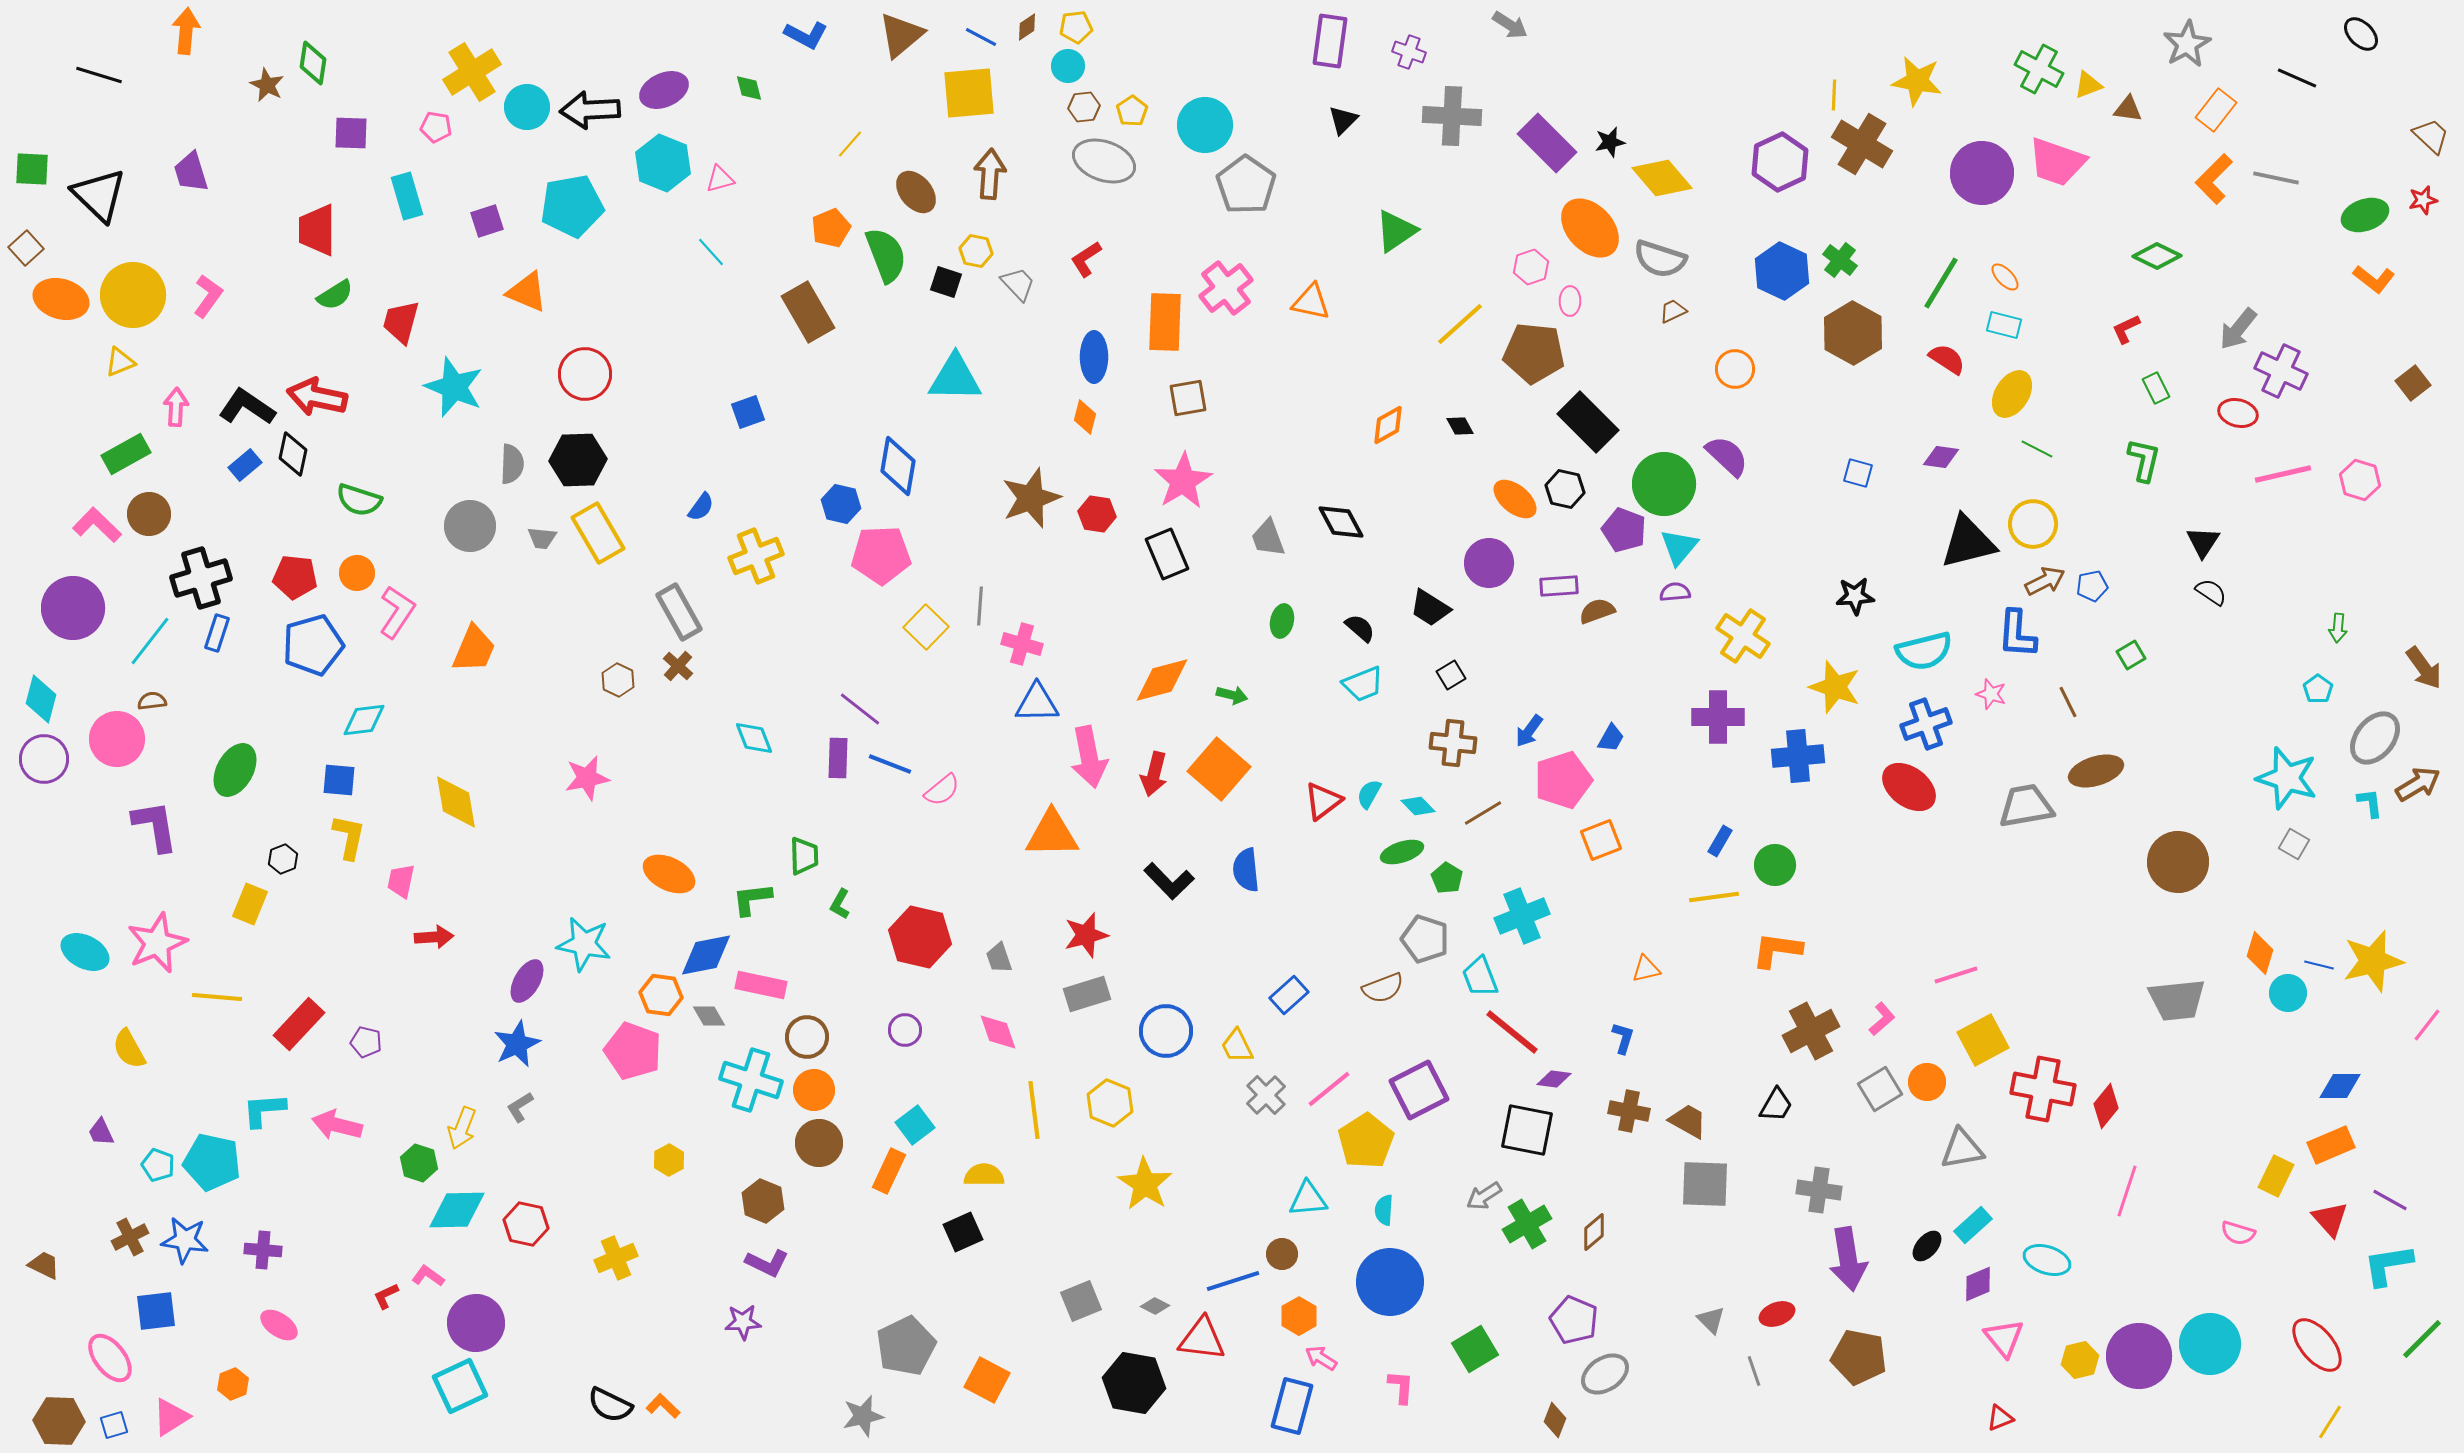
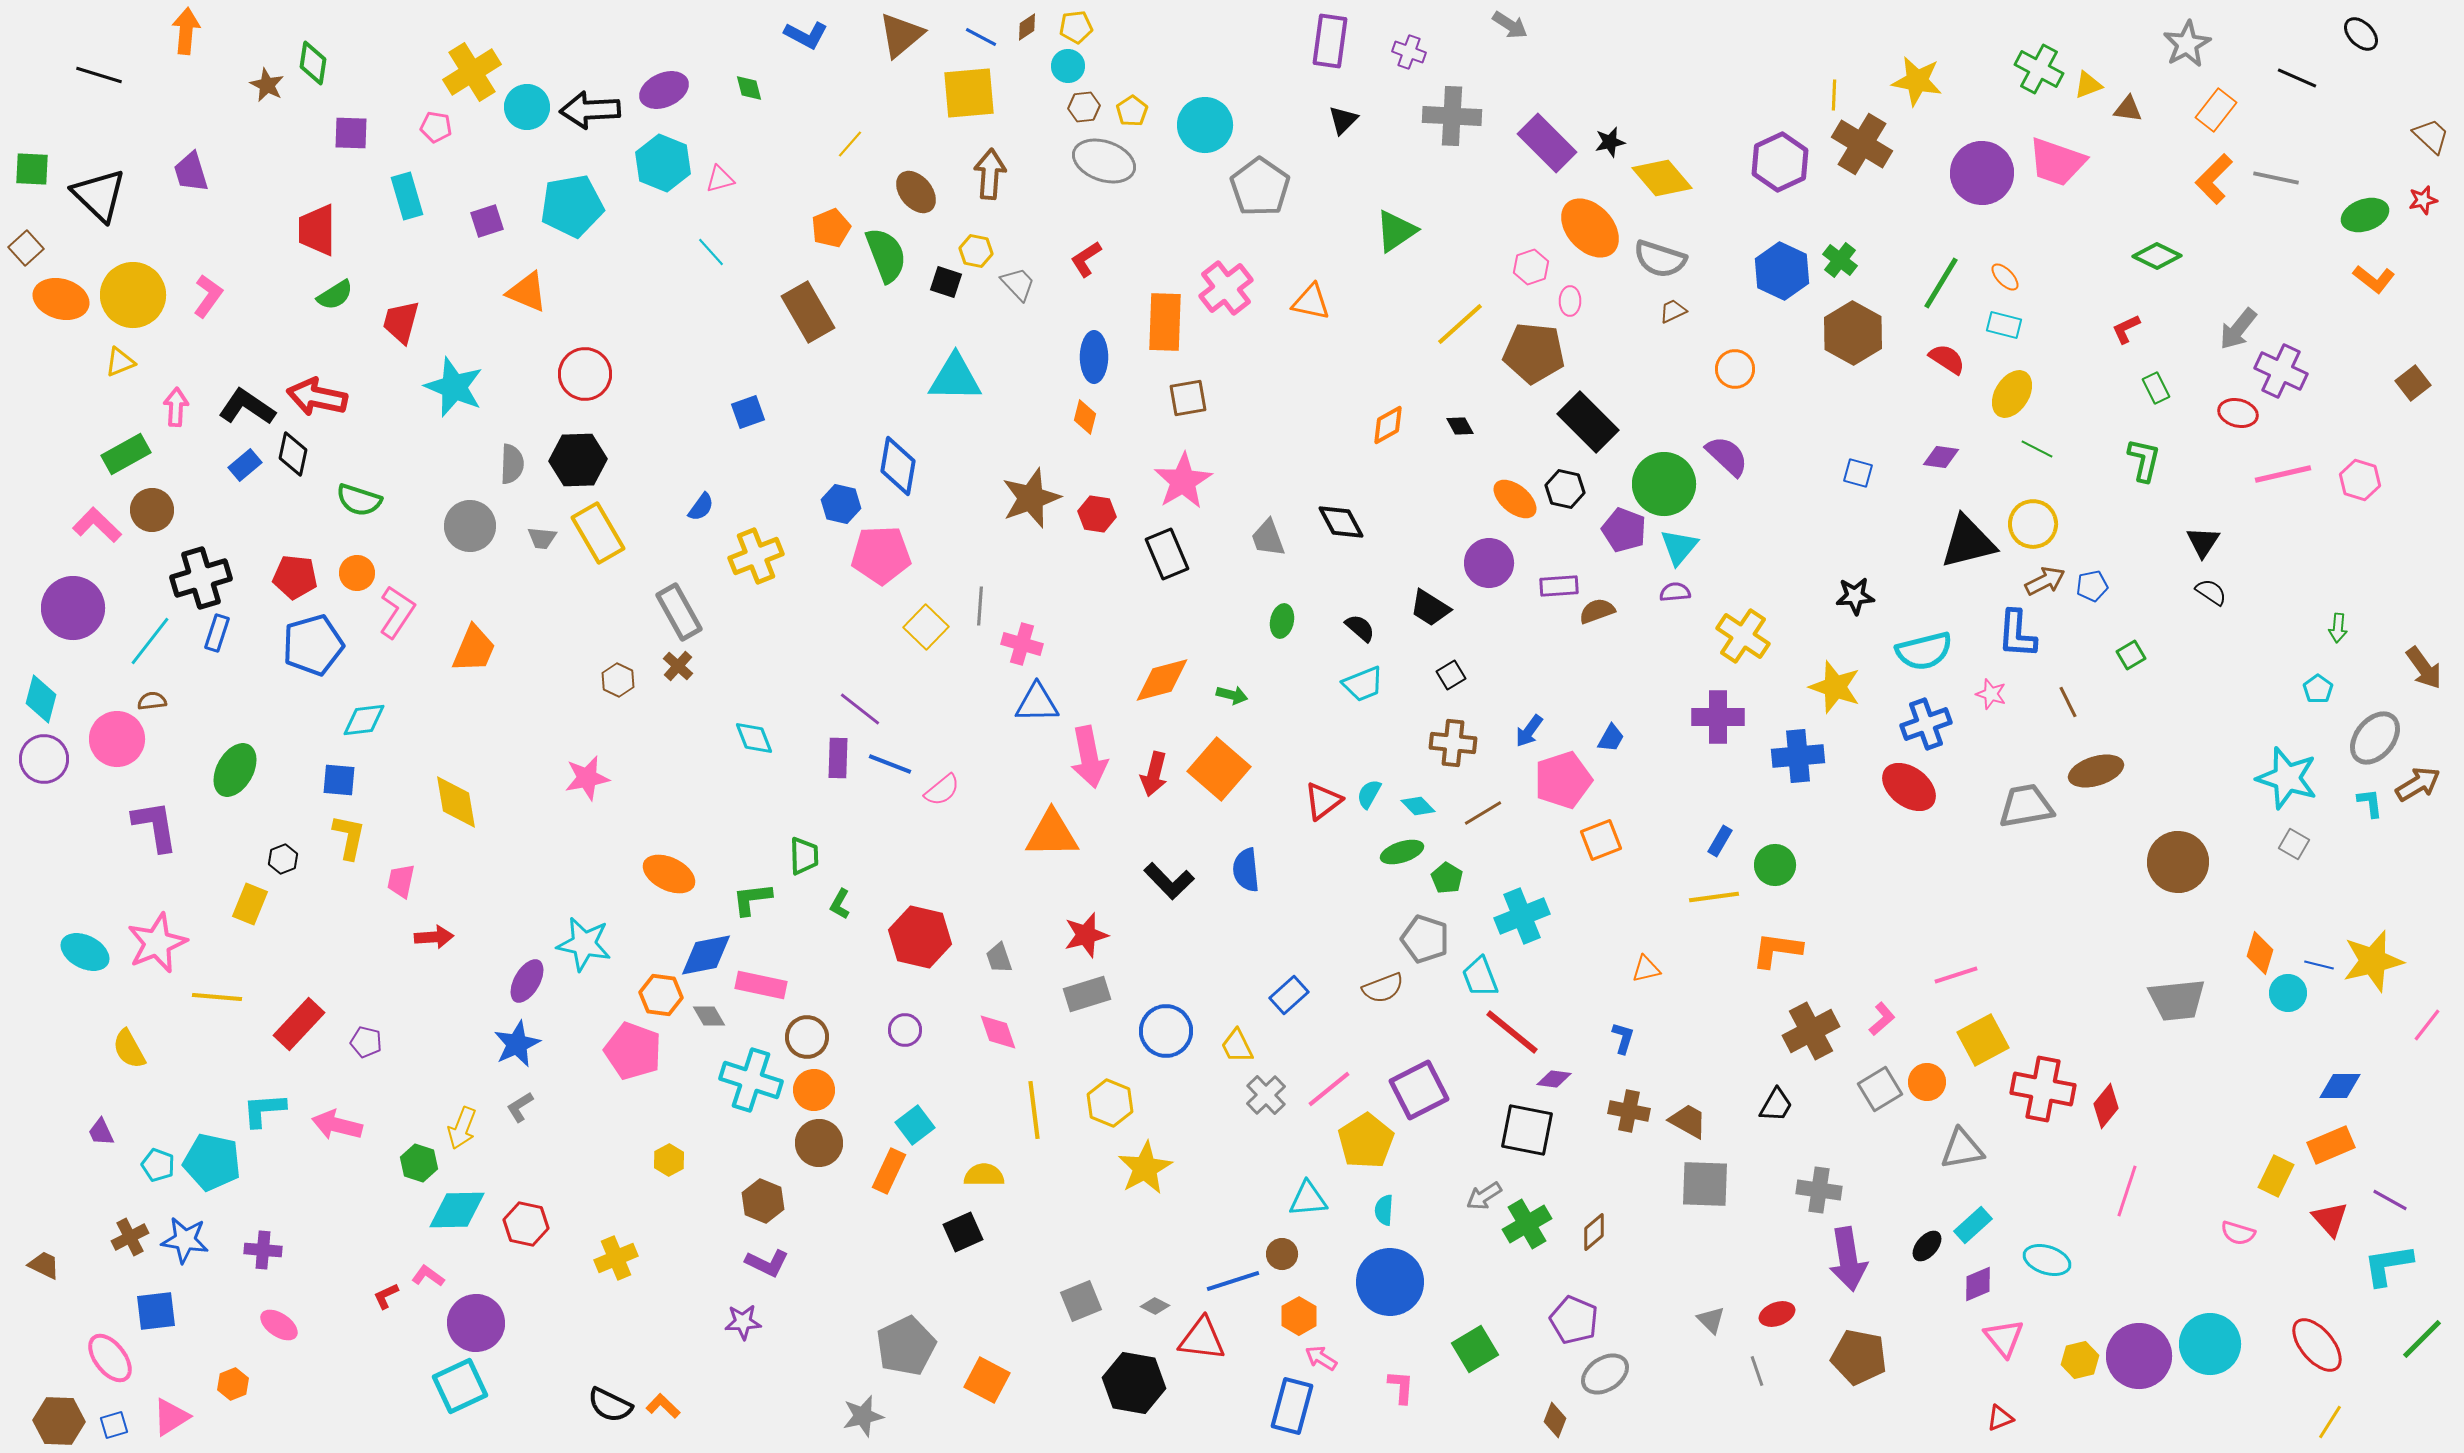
gray pentagon at (1246, 185): moved 14 px right, 2 px down
brown circle at (149, 514): moved 3 px right, 4 px up
yellow star at (1145, 1184): moved 16 px up; rotated 10 degrees clockwise
gray line at (1754, 1371): moved 3 px right
